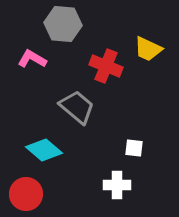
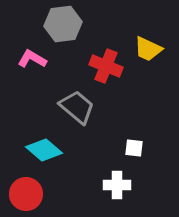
gray hexagon: rotated 12 degrees counterclockwise
